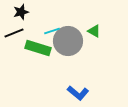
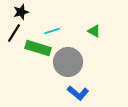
black line: rotated 36 degrees counterclockwise
gray circle: moved 21 px down
